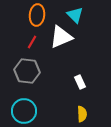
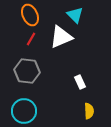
orange ellipse: moved 7 px left; rotated 30 degrees counterclockwise
red line: moved 1 px left, 3 px up
yellow semicircle: moved 7 px right, 3 px up
